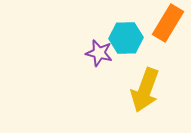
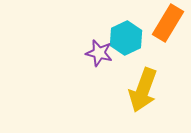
cyan hexagon: rotated 24 degrees counterclockwise
yellow arrow: moved 2 px left
